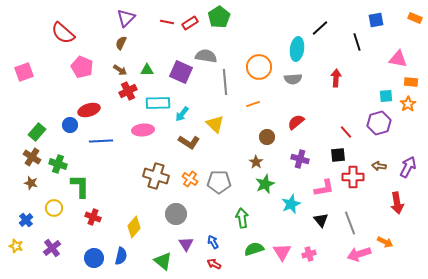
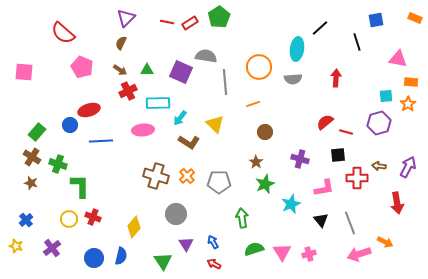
pink square at (24, 72): rotated 24 degrees clockwise
cyan arrow at (182, 114): moved 2 px left, 4 px down
red semicircle at (296, 122): moved 29 px right
red line at (346, 132): rotated 32 degrees counterclockwise
brown circle at (267, 137): moved 2 px left, 5 px up
red cross at (353, 177): moved 4 px right, 1 px down
orange cross at (190, 179): moved 3 px left, 3 px up; rotated 14 degrees clockwise
yellow circle at (54, 208): moved 15 px right, 11 px down
green triangle at (163, 261): rotated 18 degrees clockwise
